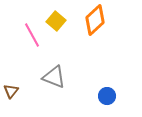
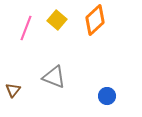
yellow square: moved 1 px right, 1 px up
pink line: moved 6 px left, 7 px up; rotated 50 degrees clockwise
brown triangle: moved 2 px right, 1 px up
